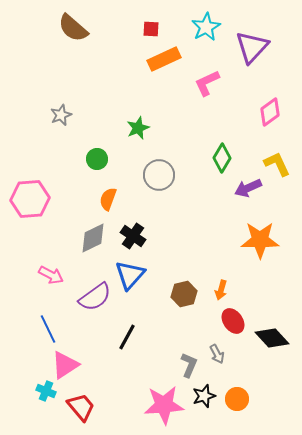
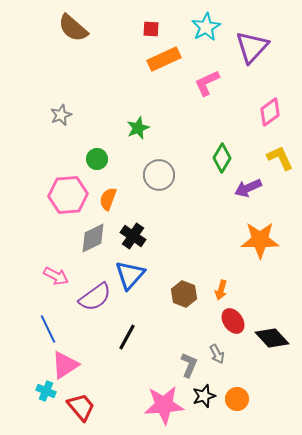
yellow L-shape: moved 3 px right, 6 px up
pink hexagon: moved 38 px right, 4 px up
pink arrow: moved 5 px right, 1 px down
brown hexagon: rotated 25 degrees counterclockwise
